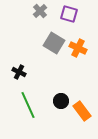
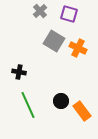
gray square: moved 2 px up
black cross: rotated 16 degrees counterclockwise
